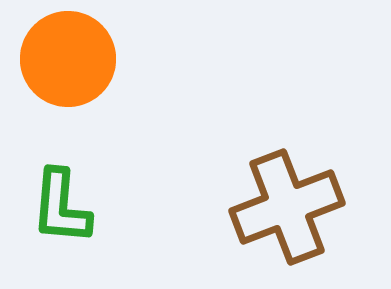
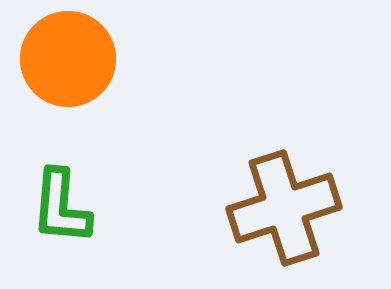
brown cross: moved 3 px left, 1 px down; rotated 3 degrees clockwise
